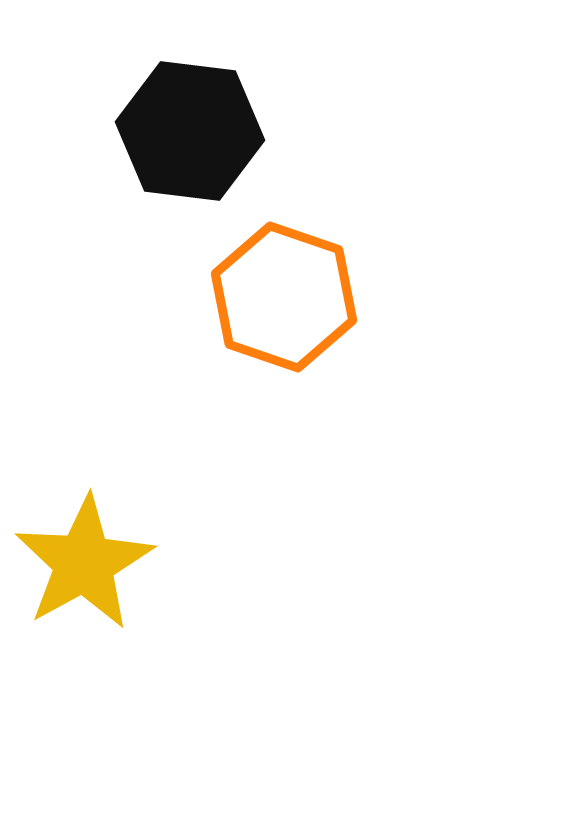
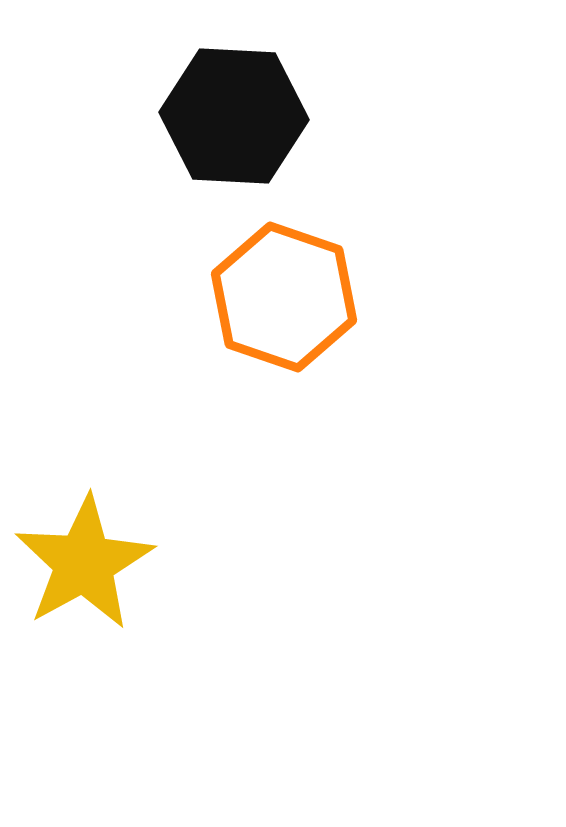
black hexagon: moved 44 px right, 15 px up; rotated 4 degrees counterclockwise
